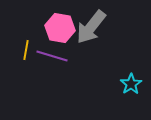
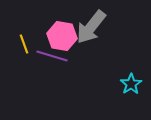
pink hexagon: moved 2 px right, 8 px down
yellow line: moved 2 px left, 6 px up; rotated 30 degrees counterclockwise
